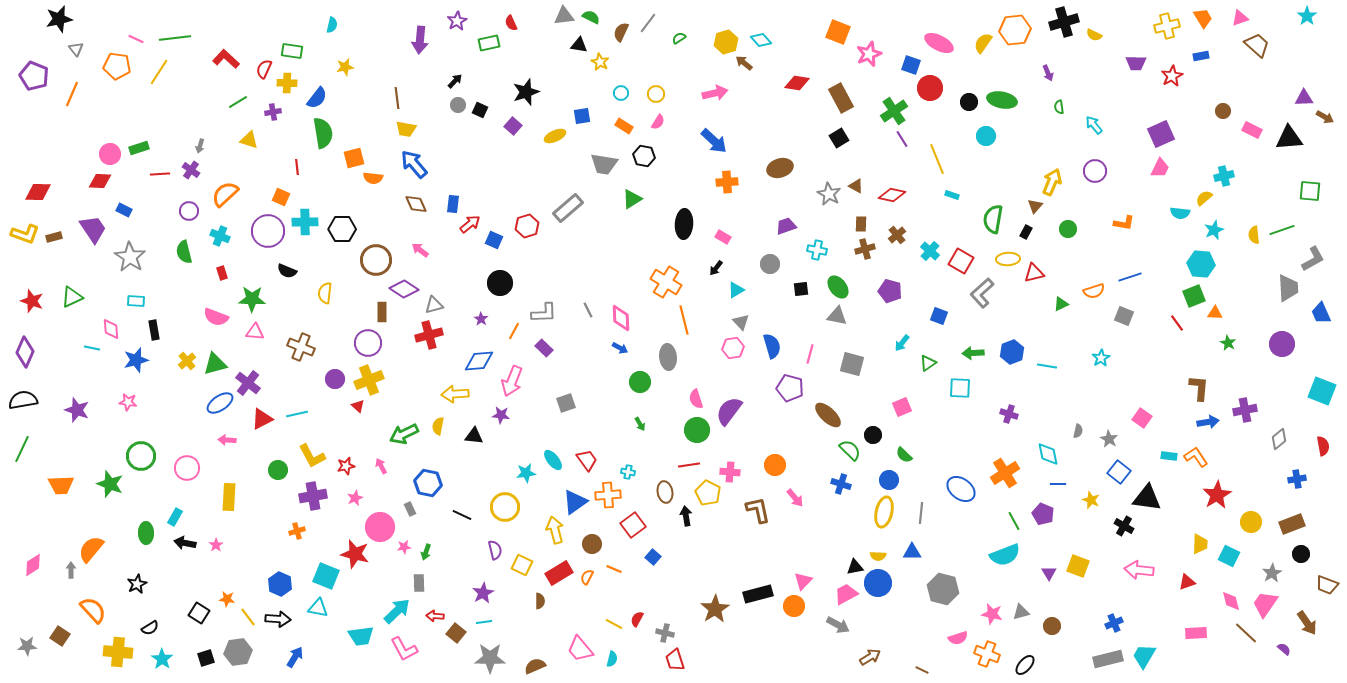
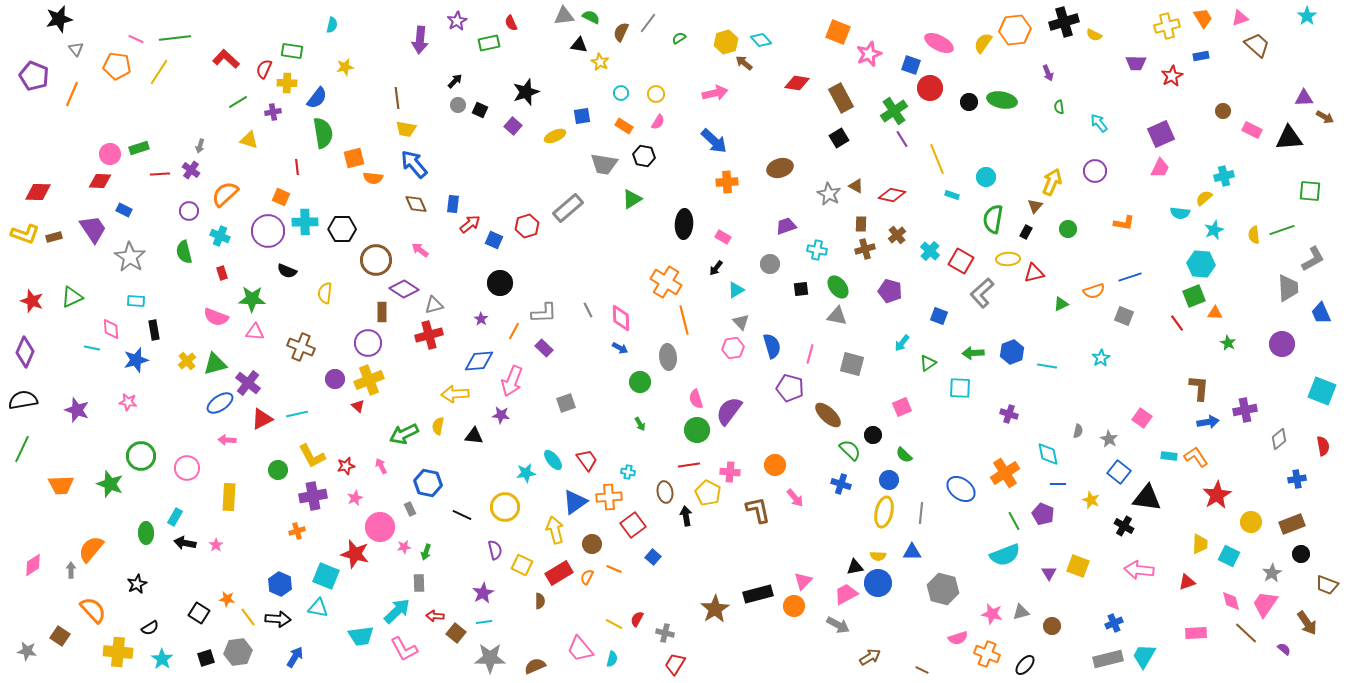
cyan arrow at (1094, 125): moved 5 px right, 2 px up
cyan circle at (986, 136): moved 41 px down
orange cross at (608, 495): moved 1 px right, 2 px down
gray star at (27, 646): moved 5 px down; rotated 12 degrees clockwise
red trapezoid at (675, 660): moved 4 px down; rotated 50 degrees clockwise
